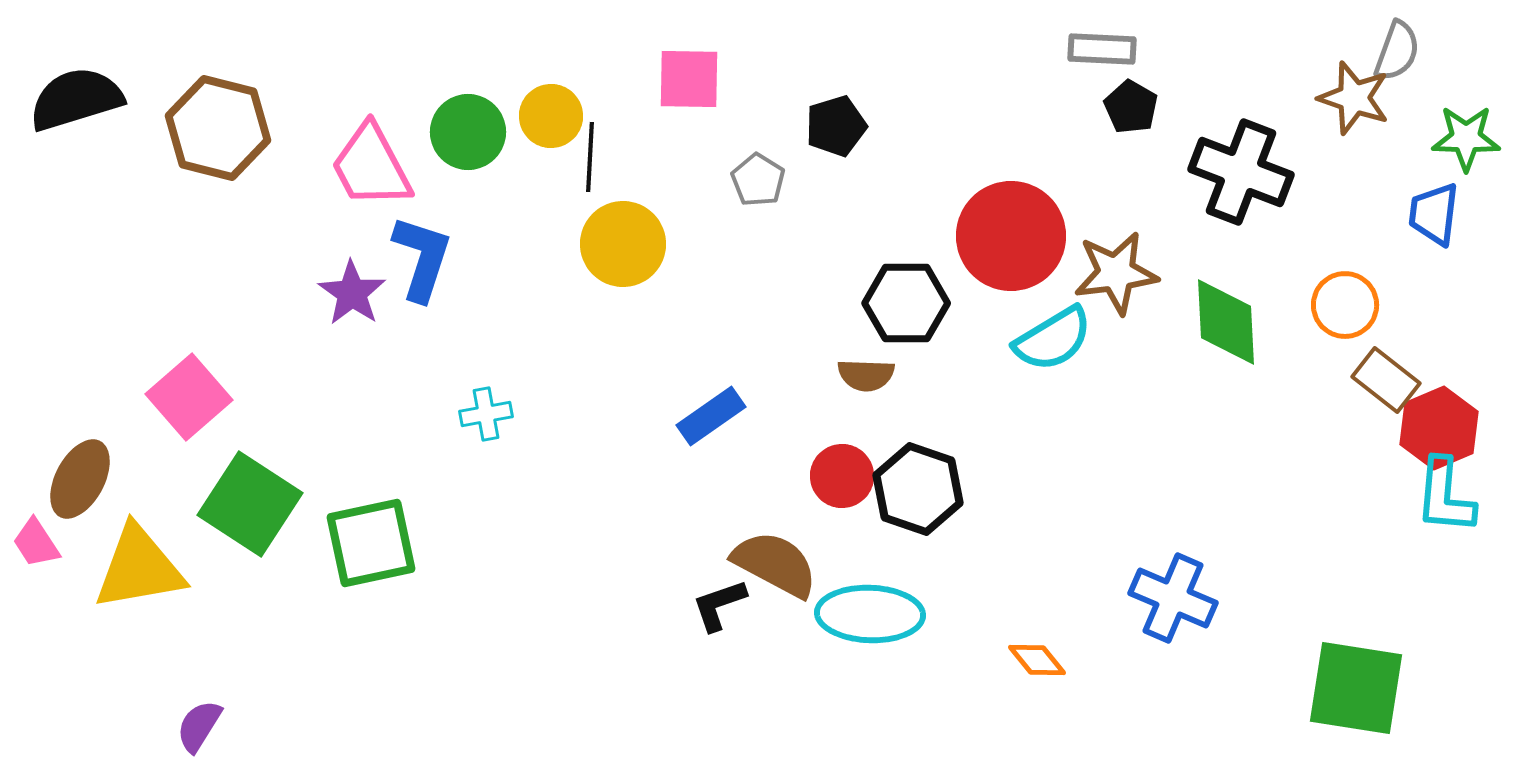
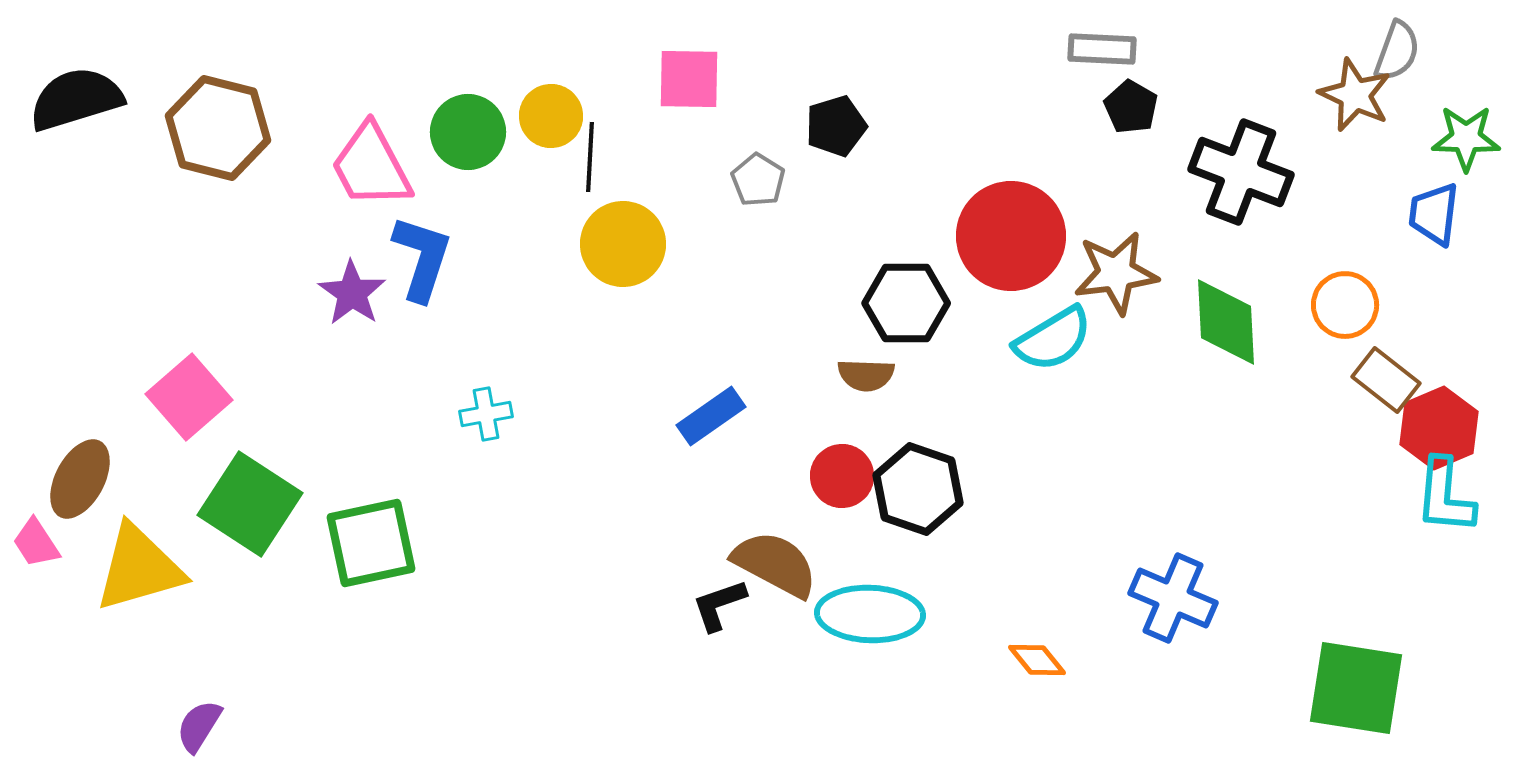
brown star at (1354, 98): moved 1 px right, 3 px up; rotated 6 degrees clockwise
yellow triangle at (139, 568): rotated 6 degrees counterclockwise
